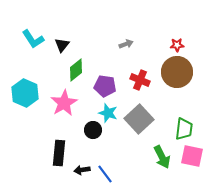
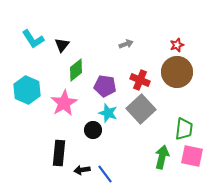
red star: rotated 16 degrees counterclockwise
cyan hexagon: moved 2 px right, 3 px up
gray square: moved 2 px right, 10 px up
green arrow: rotated 140 degrees counterclockwise
